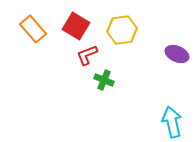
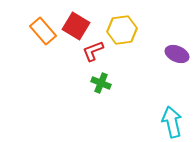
orange rectangle: moved 10 px right, 2 px down
red L-shape: moved 6 px right, 4 px up
green cross: moved 3 px left, 3 px down
